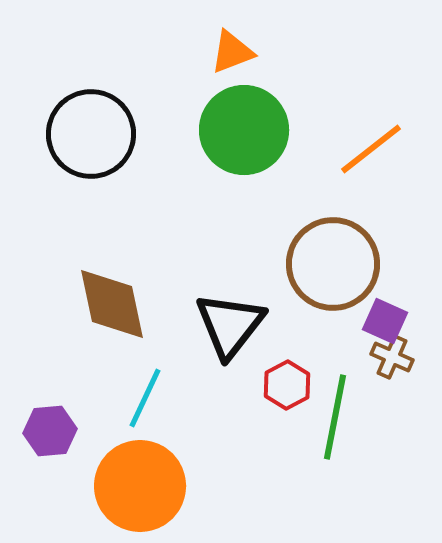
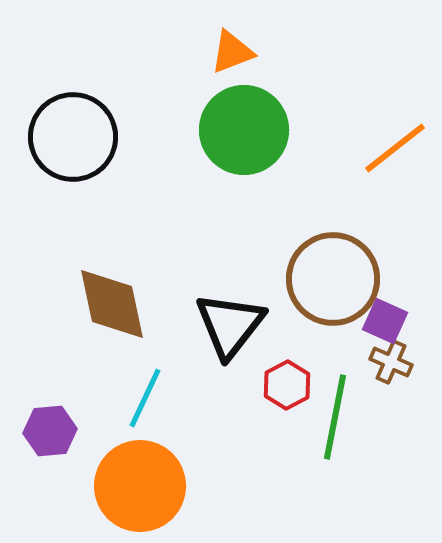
black circle: moved 18 px left, 3 px down
orange line: moved 24 px right, 1 px up
brown circle: moved 15 px down
brown cross: moved 1 px left, 5 px down
